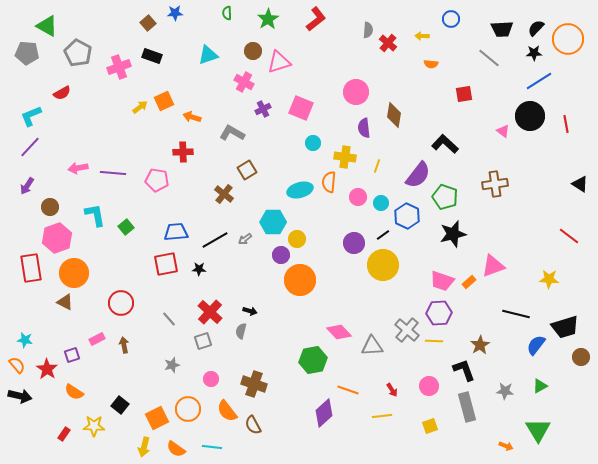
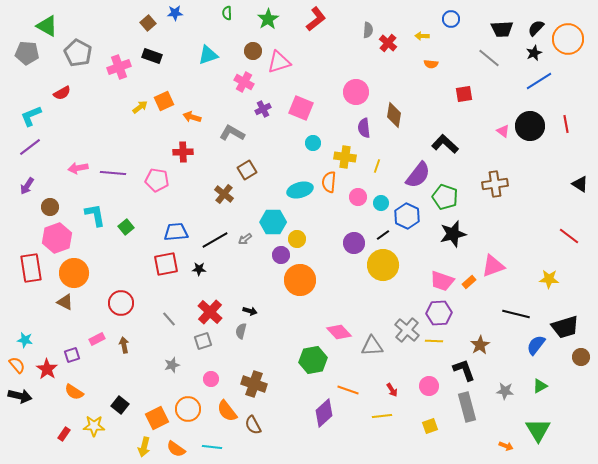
black star at (534, 53): rotated 21 degrees counterclockwise
black circle at (530, 116): moved 10 px down
purple line at (30, 147): rotated 10 degrees clockwise
